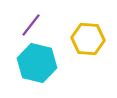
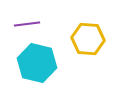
purple line: moved 4 px left, 1 px up; rotated 45 degrees clockwise
